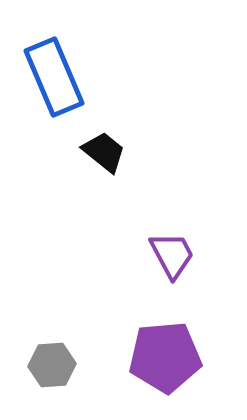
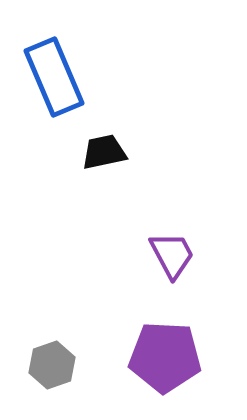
black trapezoid: rotated 51 degrees counterclockwise
purple pentagon: rotated 8 degrees clockwise
gray hexagon: rotated 15 degrees counterclockwise
